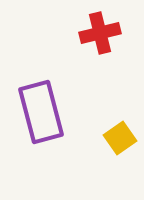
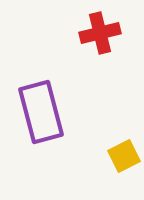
yellow square: moved 4 px right, 18 px down; rotated 8 degrees clockwise
